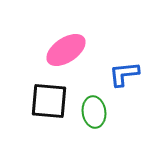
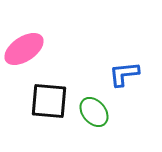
pink ellipse: moved 42 px left, 1 px up
green ellipse: rotated 32 degrees counterclockwise
